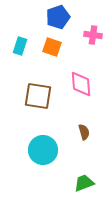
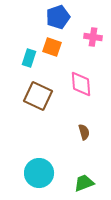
pink cross: moved 2 px down
cyan rectangle: moved 9 px right, 12 px down
brown square: rotated 16 degrees clockwise
cyan circle: moved 4 px left, 23 px down
